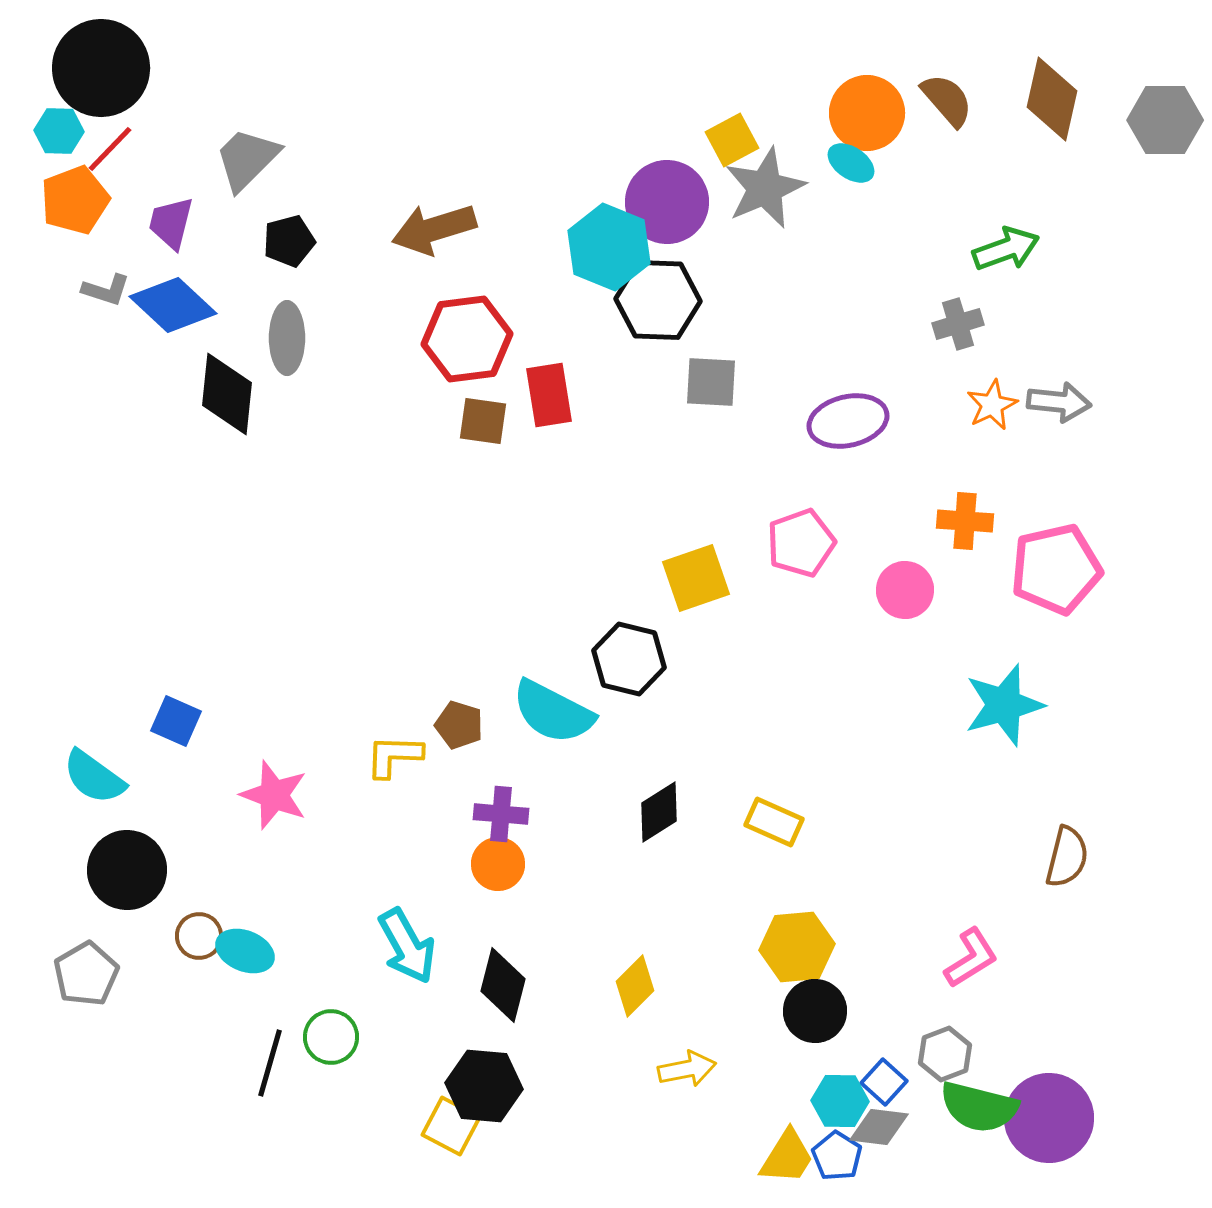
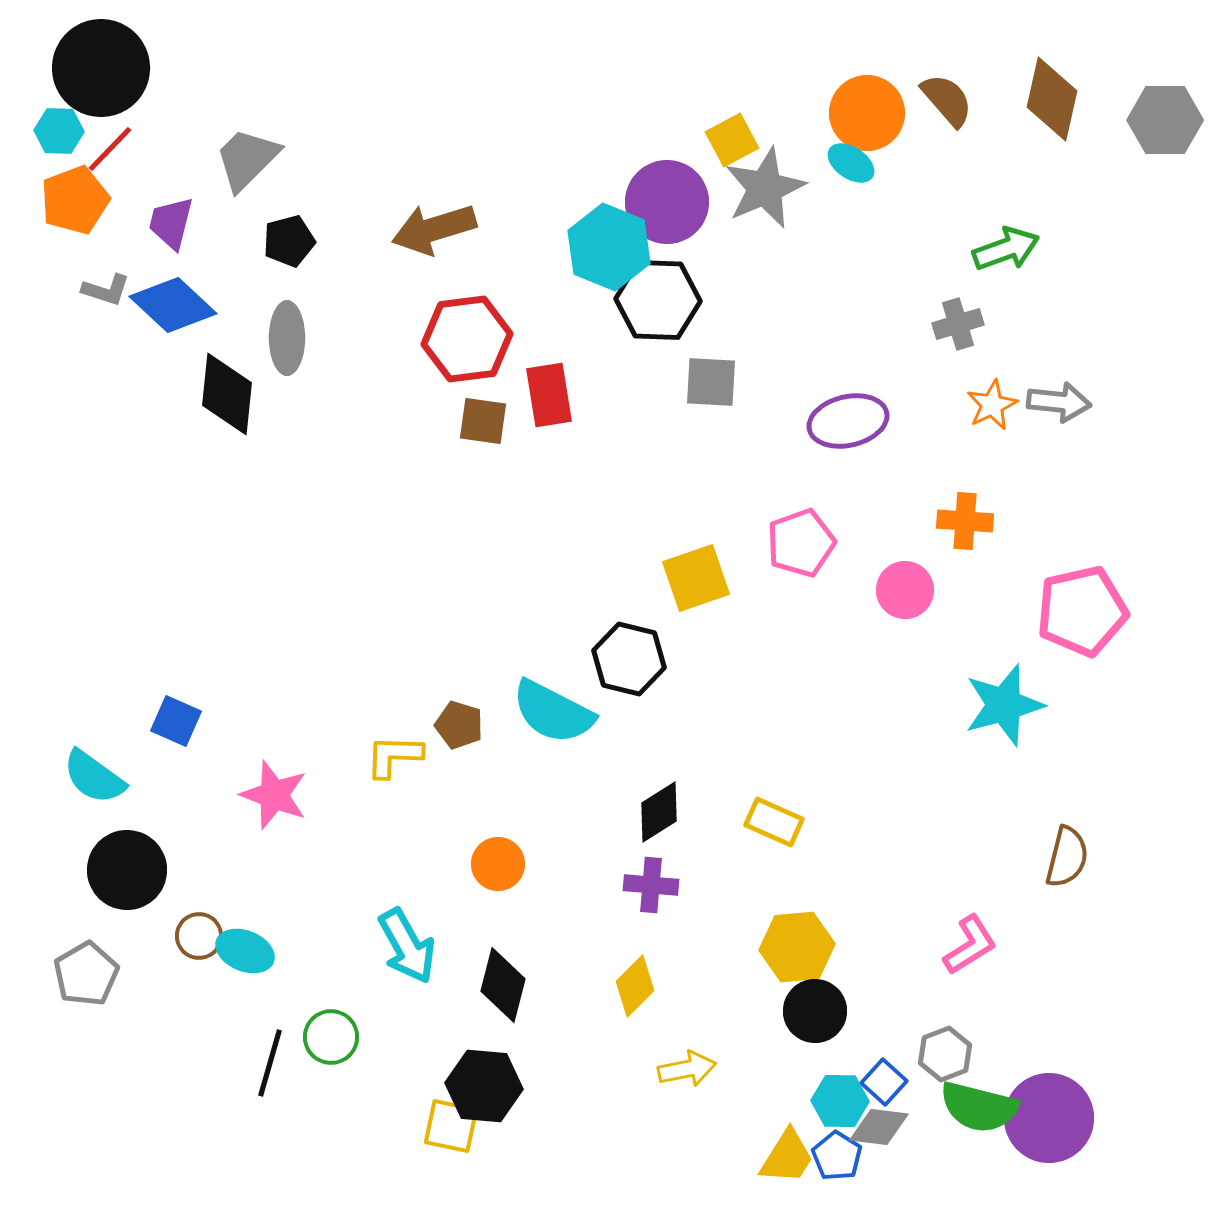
pink pentagon at (1056, 569): moved 26 px right, 42 px down
purple cross at (501, 814): moved 150 px right, 71 px down
pink L-shape at (971, 958): moved 1 px left, 13 px up
yellow square at (451, 1126): rotated 16 degrees counterclockwise
